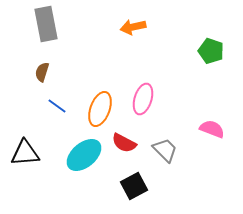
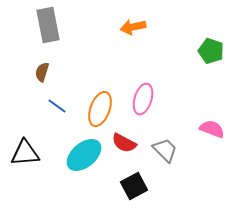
gray rectangle: moved 2 px right, 1 px down
